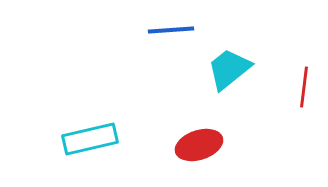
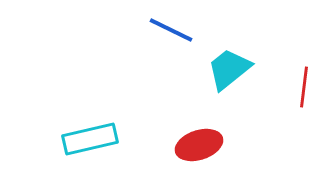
blue line: rotated 30 degrees clockwise
